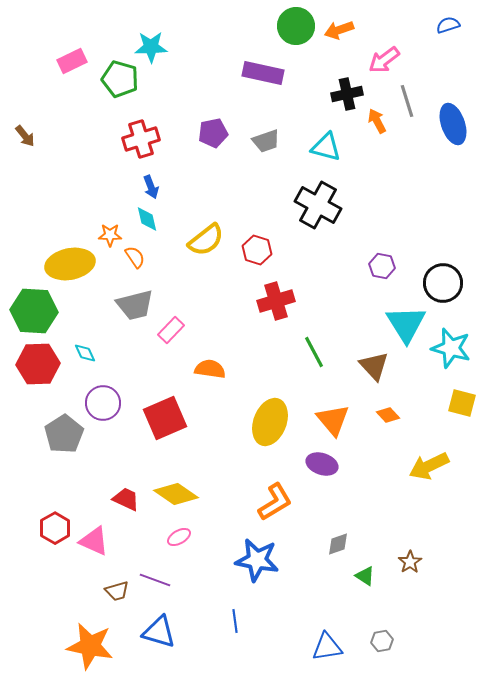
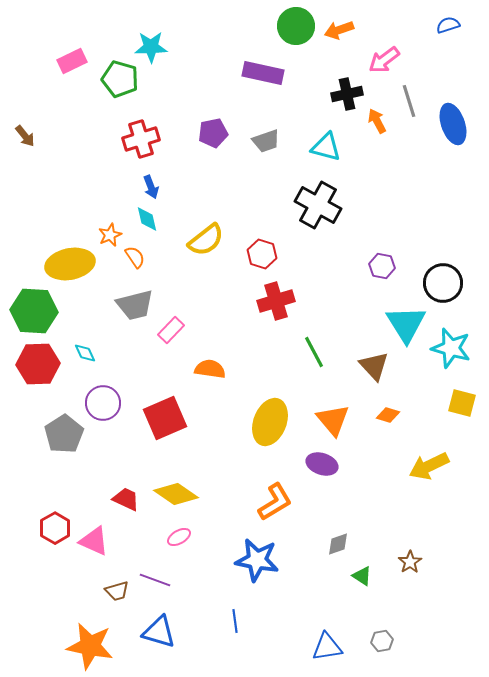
gray line at (407, 101): moved 2 px right
orange star at (110, 235): rotated 25 degrees counterclockwise
red hexagon at (257, 250): moved 5 px right, 4 px down
orange diamond at (388, 415): rotated 30 degrees counterclockwise
green triangle at (365, 576): moved 3 px left
